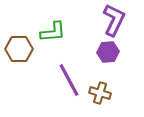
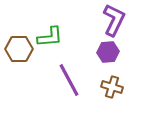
green L-shape: moved 3 px left, 5 px down
brown cross: moved 12 px right, 6 px up
